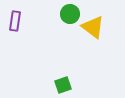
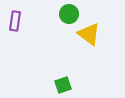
green circle: moved 1 px left
yellow triangle: moved 4 px left, 7 px down
